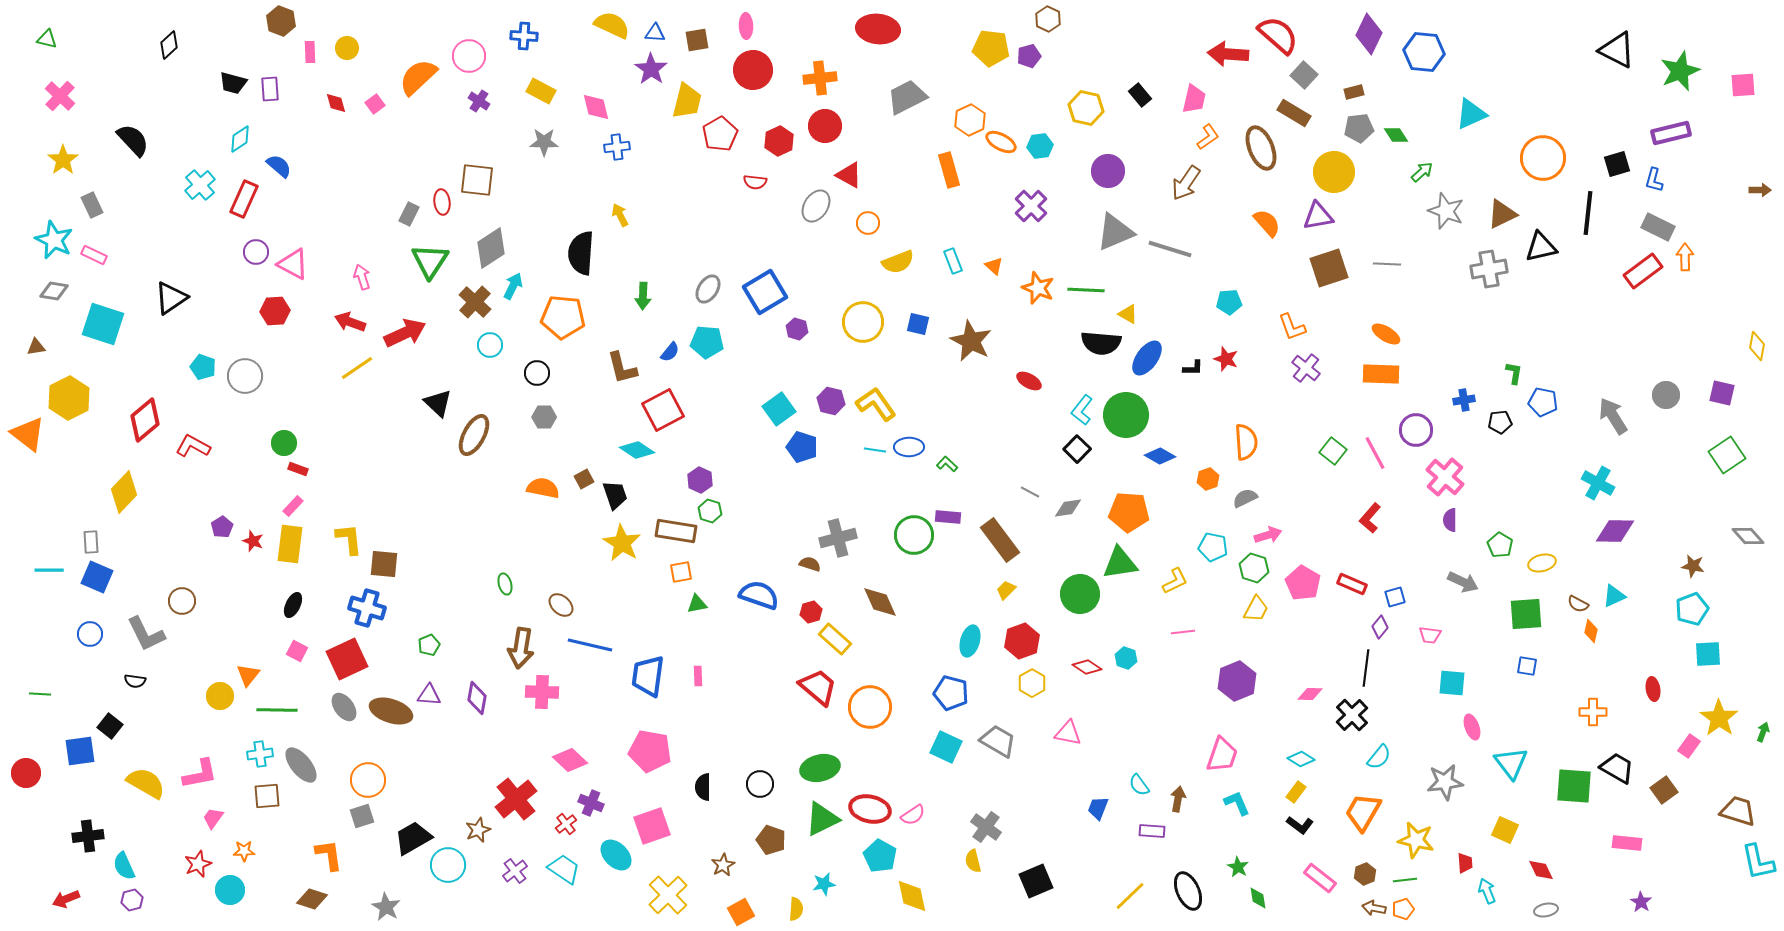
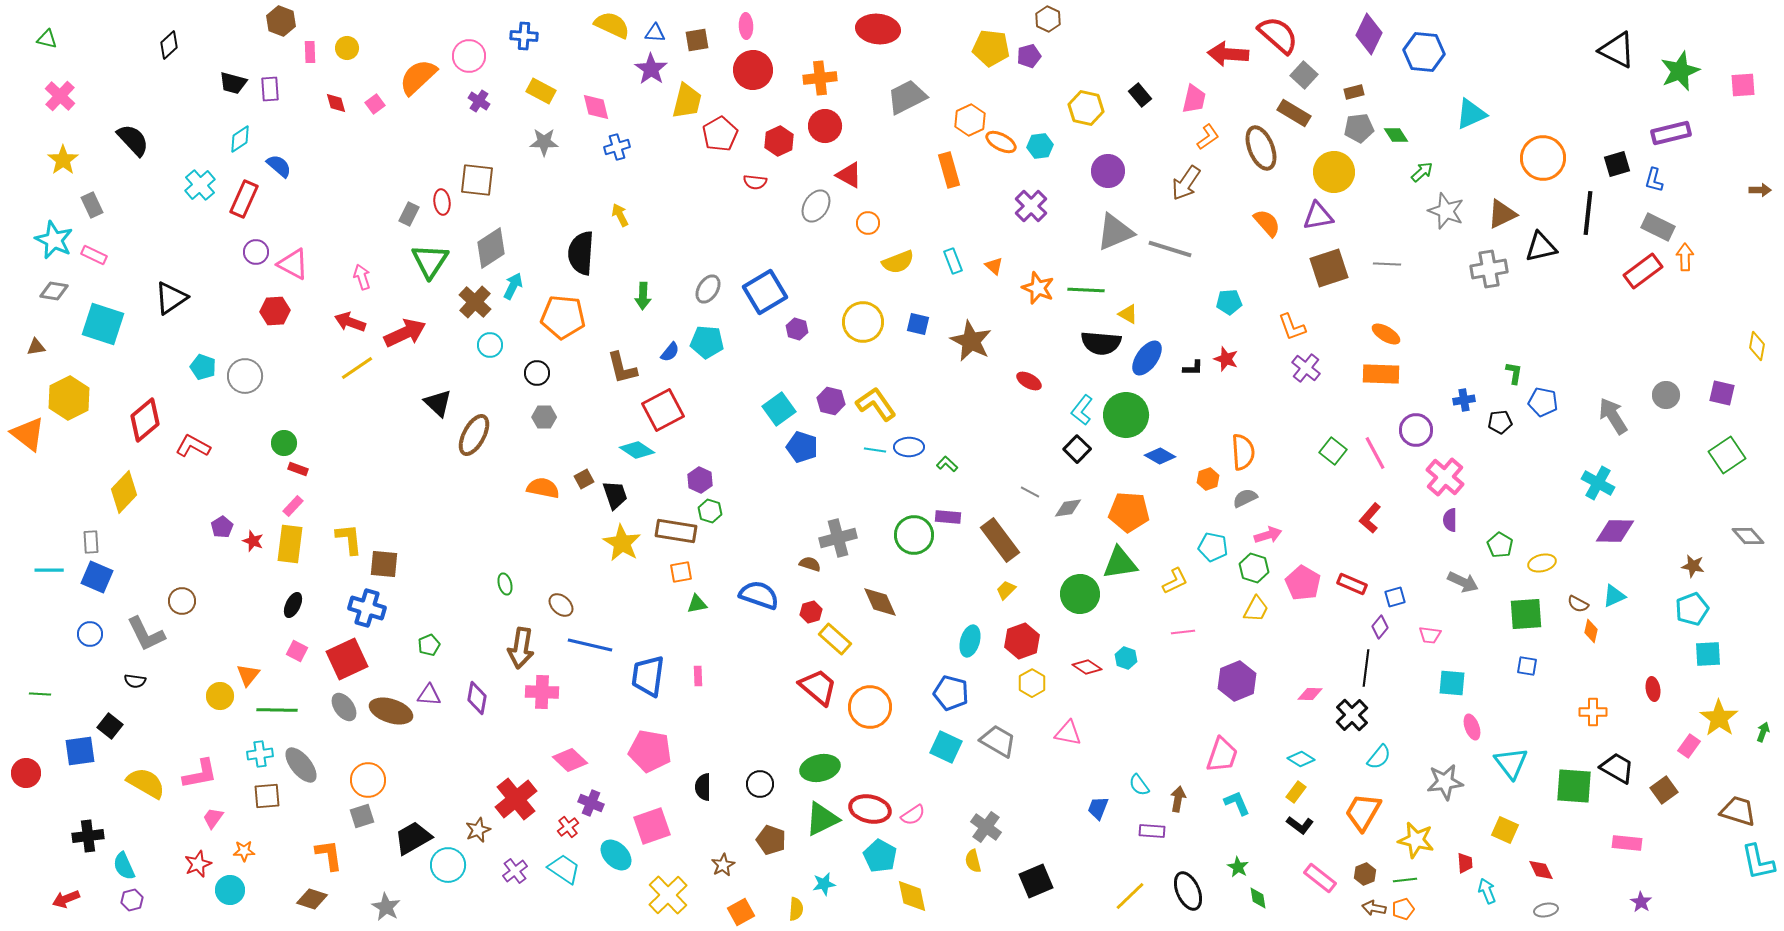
blue cross at (617, 147): rotated 10 degrees counterclockwise
orange semicircle at (1246, 442): moved 3 px left, 10 px down
red cross at (566, 824): moved 2 px right, 3 px down
